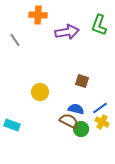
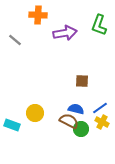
purple arrow: moved 2 px left, 1 px down
gray line: rotated 16 degrees counterclockwise
brown square: rotated 16 degrees counterclockwise
yellow circle: moved 5 px left, 21 px down
